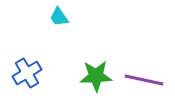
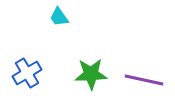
green star: moved 5 px left, 2 px up
